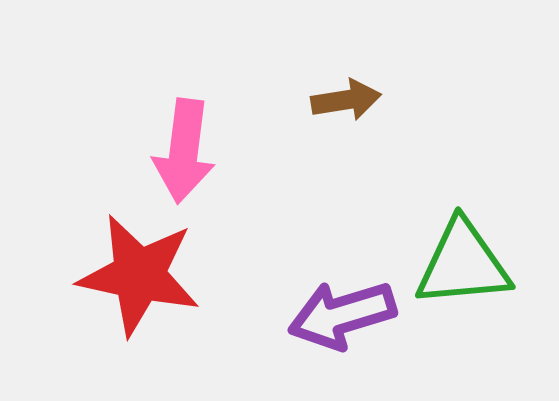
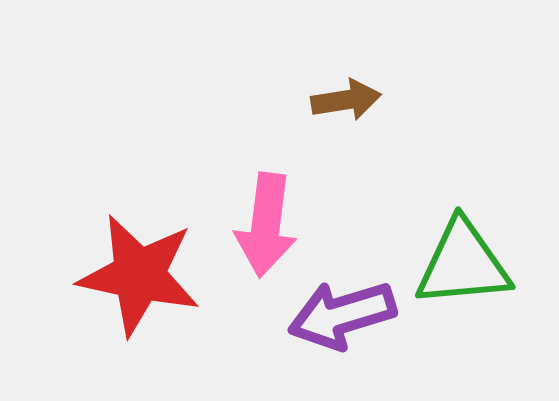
pink arrow: moved 82 px right, 74 px down
